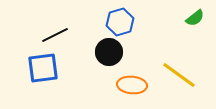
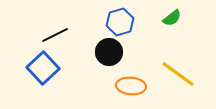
green semicircle: moved 23 px left
blue square: rotated 36 degrees counterclockwise
yellow line: moved 1 px left, 1 px up
orange ellipse: moved 1 px left, 1 px down
